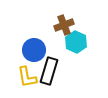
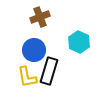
brown cross: moved 24 px left, 8 px up
cyan hexagon: moved 3 px right
